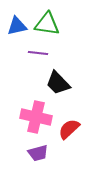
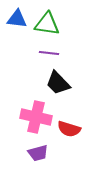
blue triangle: moved 7 px up; rotated 20 degrees clockwise
purple line: moved 11 px right
red semicircle: rotated 120 degrees counterclockwise
